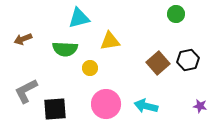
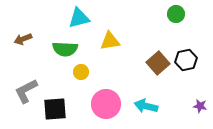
black hexagon: moved 2 px left
yellow circle: moved 9 px left, 4 px down
